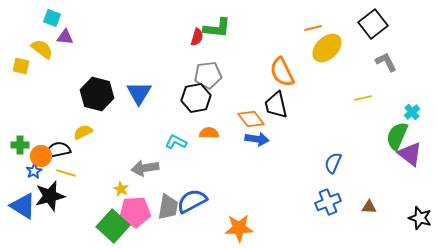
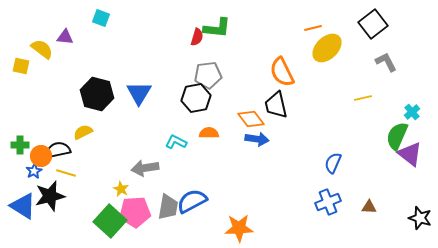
cyan square at (52, 18): moved 49 px right
green square at (113, 226): moved 3 px left, 5 px up
